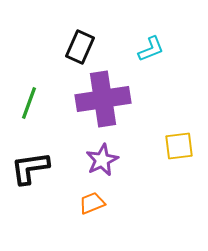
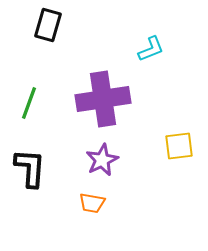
black rectangle: moved 32 px left, 22 px up; rotated 8 degrees counterclockwise
black L-shape: rotated 102 degrees clockwise
orange trapezoid: rotated 148 degrees counterclockwise
